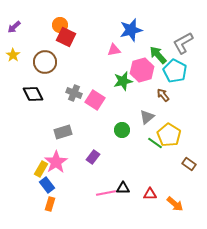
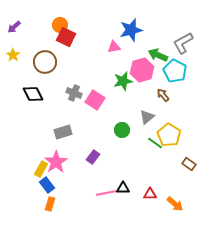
pink triangle: moved 3 px up
green arrow: rotated 24 degrees counterclockwise
